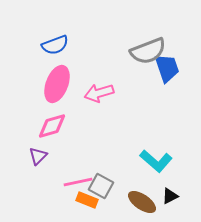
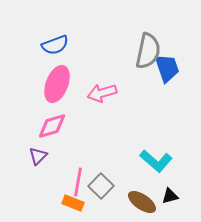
gray semicircle: rotated 57 degrees counterclockwise
pink arrow: moved 3 px right
pink line: rotated 68 degrees counterclockwise
gray square: rotated 15 degrees clockwise
black triangle: rotated 12 degrees clockwise
orange rectangle: moved 14 px left, 3 px down
